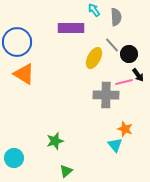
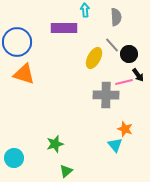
cyan arrow: moved 9 px left; rotated 32 degrees clockwise
purple rectangle: moved 7 px left
orange triangle: rotated 15 degrees counterclockwise
green star: moved 3 px down
